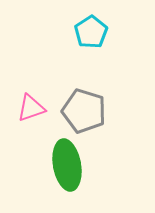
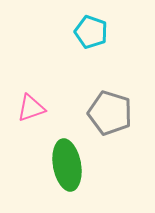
cyan pentagon: rotated 20 degrees counterclockwise
gray pentagon: moved 26 px right, 2 px down
